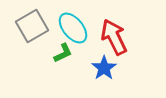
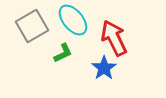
cyan ellipse: moved 8 px up
red arrow: moved 1 px down
